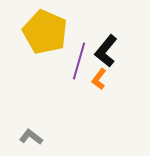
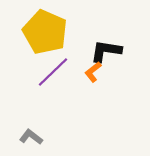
black L-shape: rotated 60 degrees clockwise
purple line: moved 26 px left, 11 px down; rotated 30 degrees clockwise
orange L-shape: moved 6 px left, 7 px up; rotated 15 degrees clockwise
